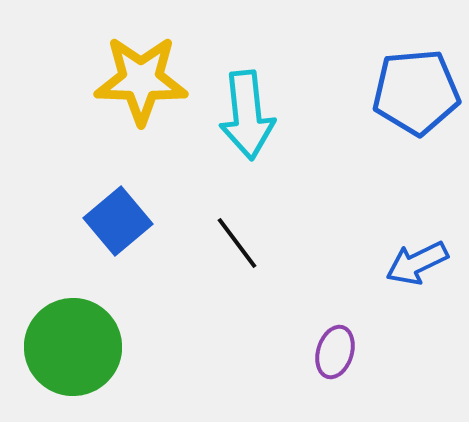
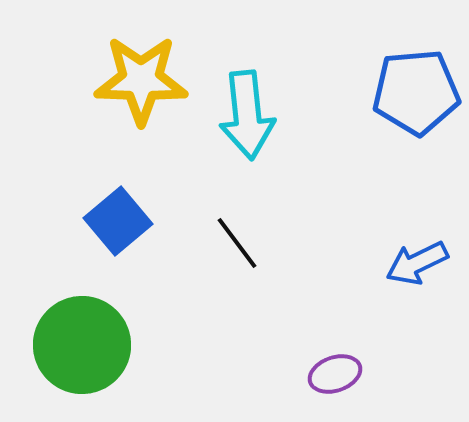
green circle: moved 9 px right, 2 px up
purple ellipse: moved 22 px down; rotated 54 degrees clockwise
